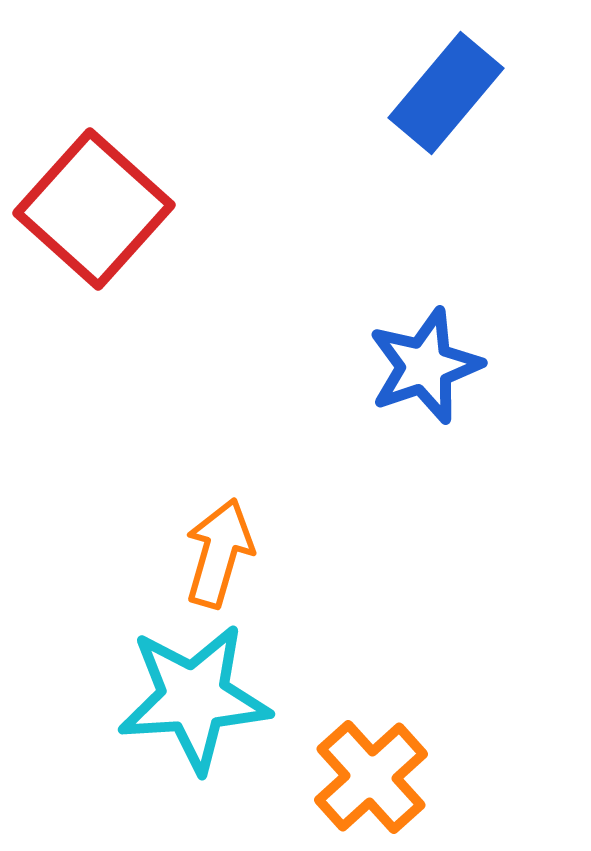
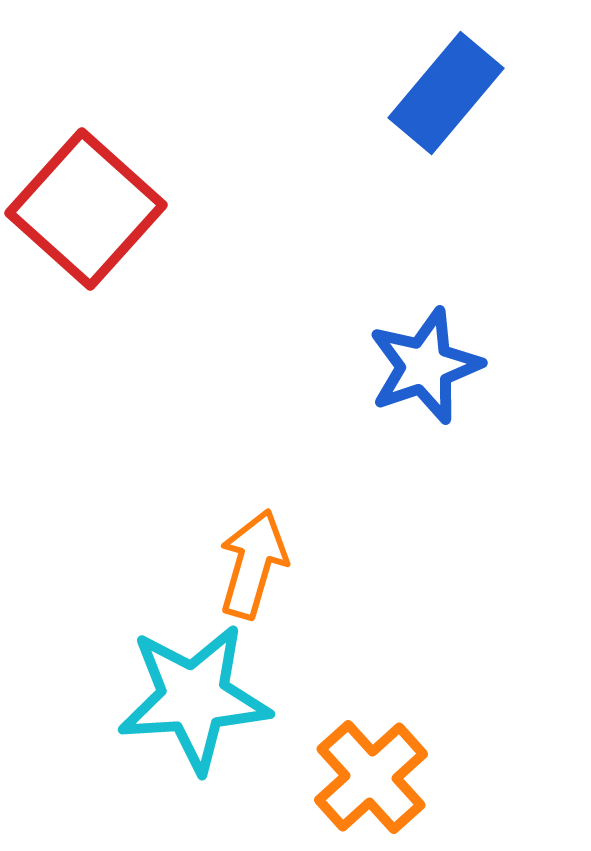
red square: moved 8 px left
orange arrow: moved 34 px right, 11 px down
